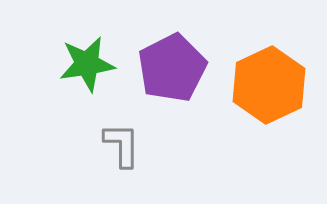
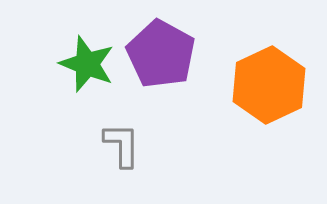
green star: rotated 30 degrees clockwise
purple pentagon: moved 11 px left, 14 px up; rotated 16 degrees counterclockwise
